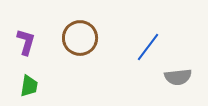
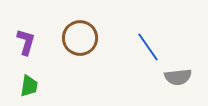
blue line: rotated 72 degrees counterclockwise
